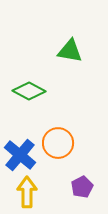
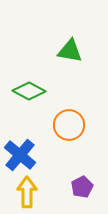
orange circle: moved 11 px right, 18 px up
